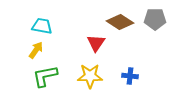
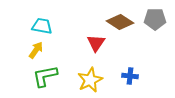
yellow star: moved 4 px down; rotated 25 degrees counterclockwise
